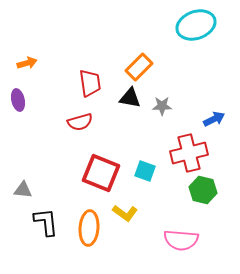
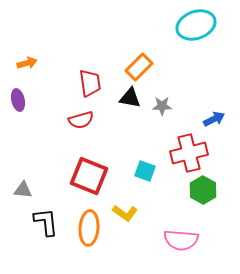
red semicircle: moved 1 px right, 2 px up
red square: moved 12 px left, 3 px down
green hexagon: rotated 16 degrees clockwise
